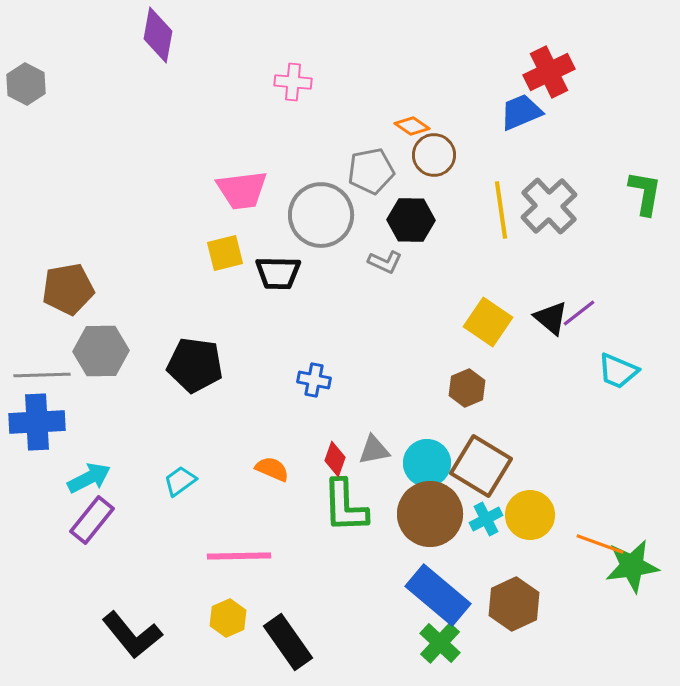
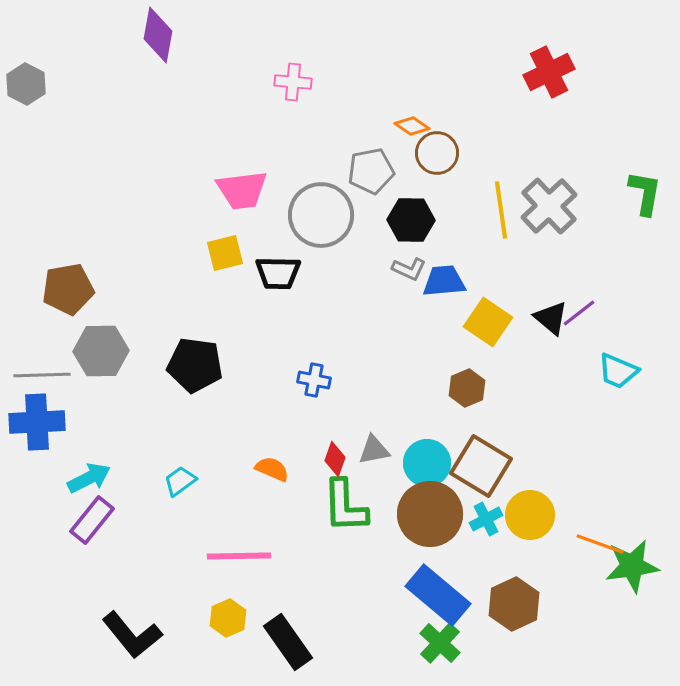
blue trapezoid at (521, 112): moved 77 px left, 169 px down; rotated 18 degrees clockwise
brown circle at (434, 155): moved 3 px right, 2 px up
gray L-shape at (385, 262): moved 24 px right, 7 px down
